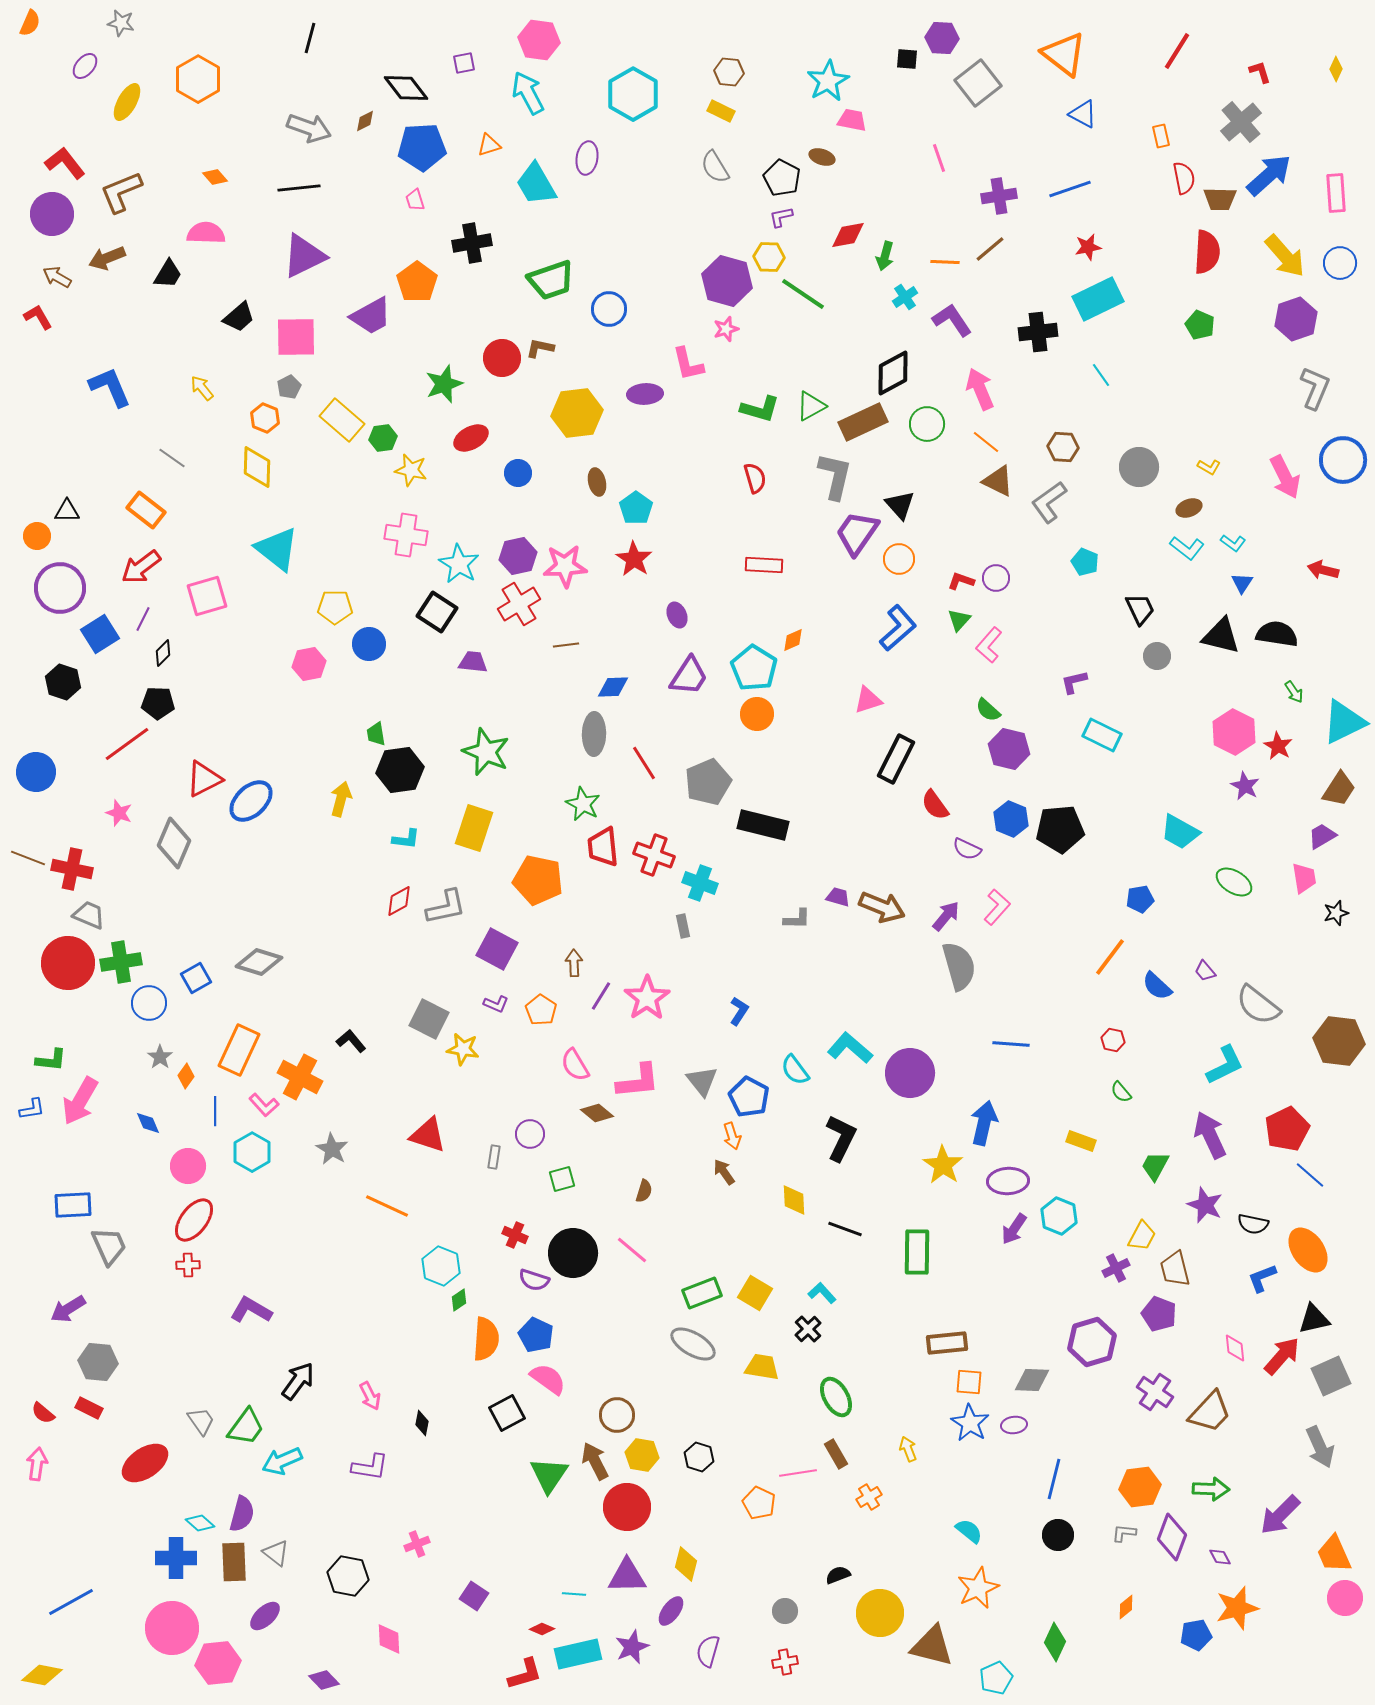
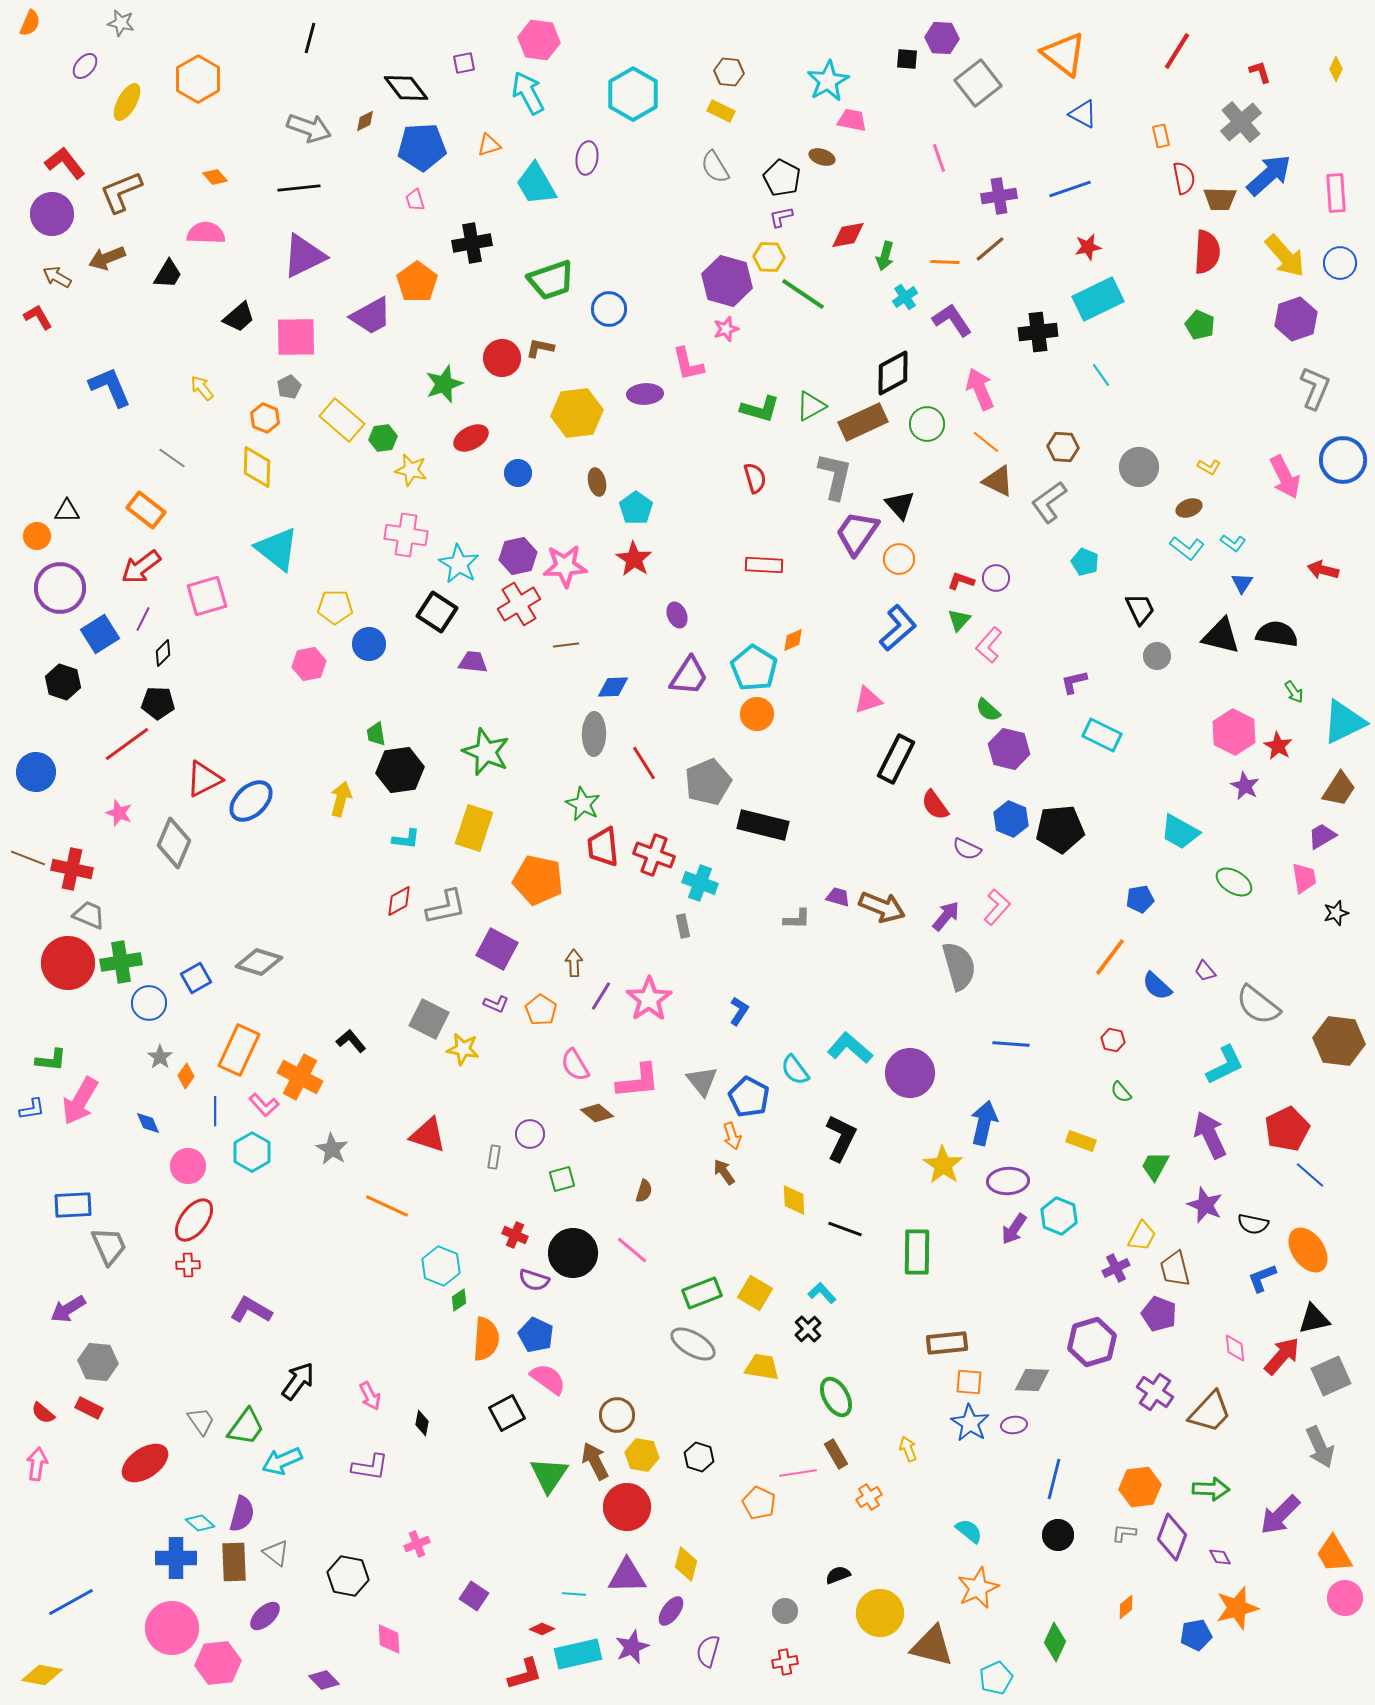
pink star at (647, 998): moved 2 px right, 1 px down
orange trapezoid at (1334, 1554): rotated 6 degrees counterclockwise
